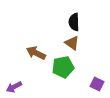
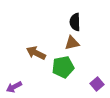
black semicircle: moved 1 px right
brown triangle: rotated 49 degrees counterclockwise
purple square: rotated 24 degrees clockwise
